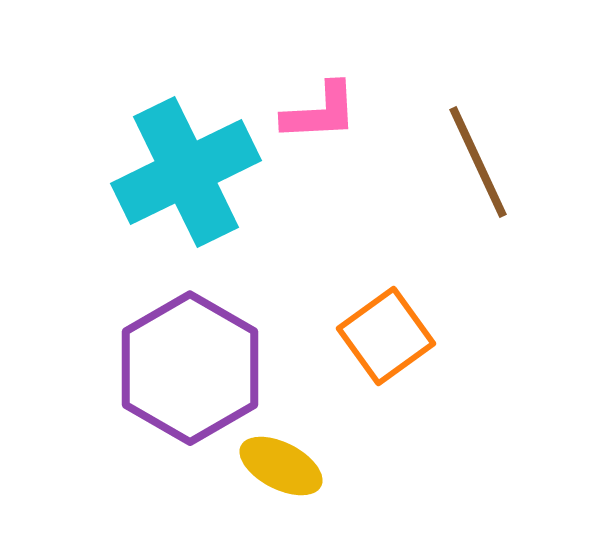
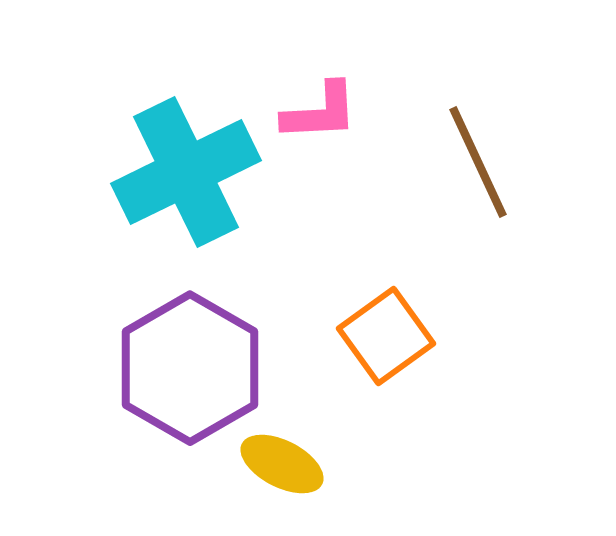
yellow ellipse: moved 1 px right, 2 px up
